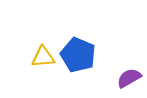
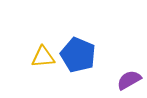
purple semicircle: moved 2 px down
